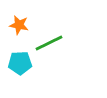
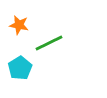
cyan pentagon: moved 5 px down; rotated 30 degrees counterclockwise
